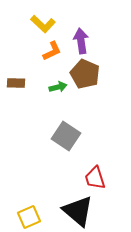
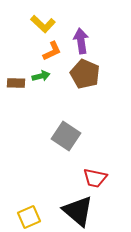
green arrow: moved 17 px left, 11 px up
red trapezoid: rotated 60 degrees counterclockwise
